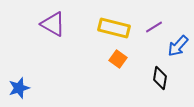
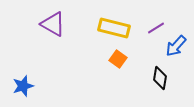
purple line: moved 2 px right, 1 px down
blue arrow: moved 2 px left
blue star: moved 4 px right, 2 px up
